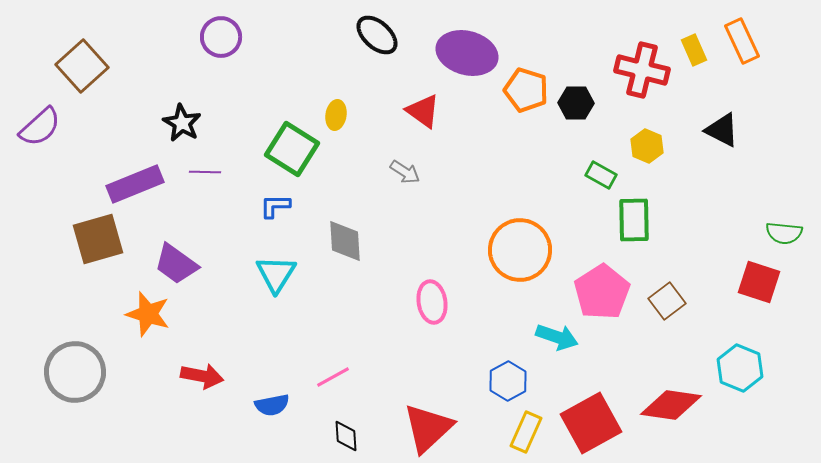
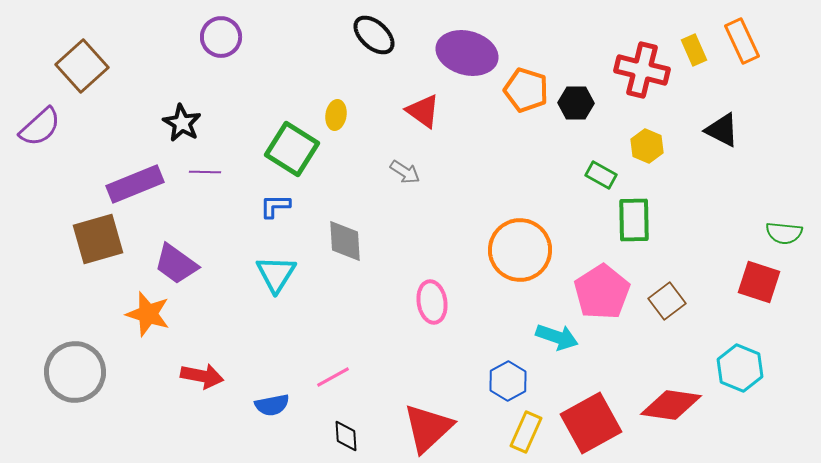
black ellipse at (377, 35): moved 3 px left
